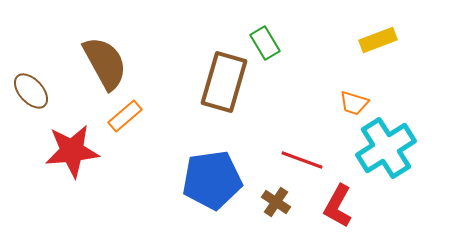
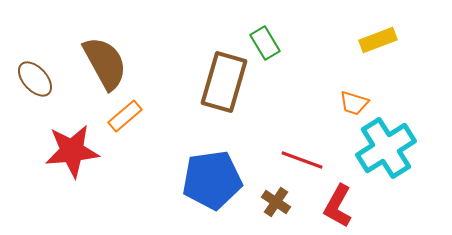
brown ellipse: moved 4 px right, 12 px up
